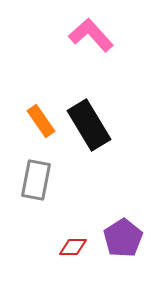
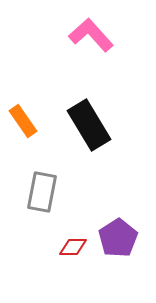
orange rectangle: moved 18 px left
gray rectangle: moved 6 px right, 12 px down
purple pentagon: moved 5 px left
